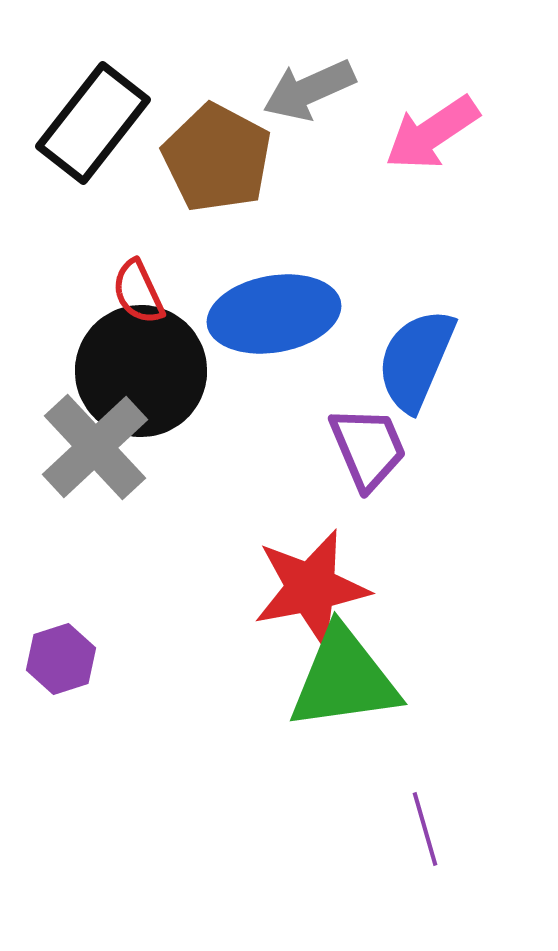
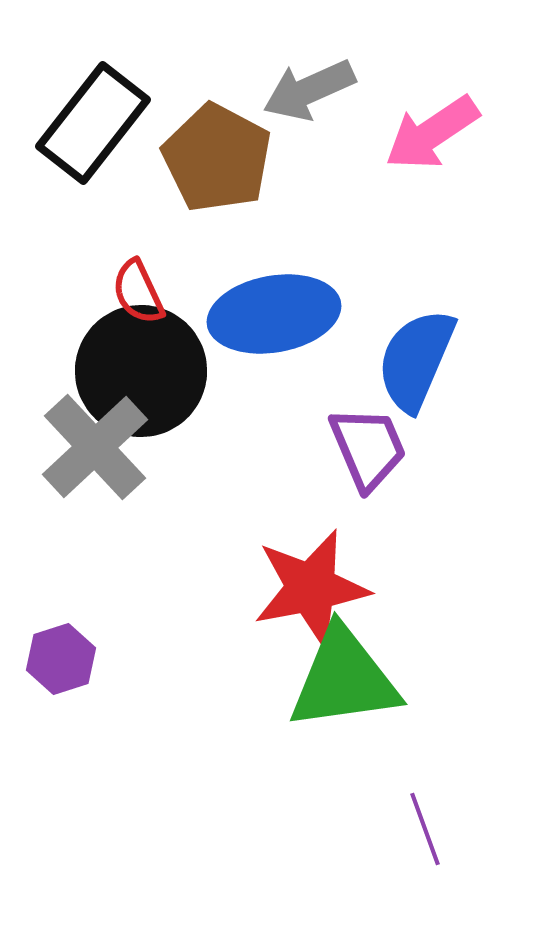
purple line: rotated 4 degrees counterclockwise
